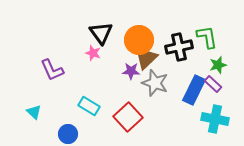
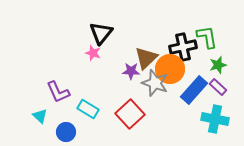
black triangle: rotated 15 degrees clockwise
orange circle: moved 31 px right, 29 px down
black cross: moved 4 px right
purple L-shape: moved 6 px right, 22 px down
purple rectangle: moved 5 px right, 3 px down
blue rectangle: rotated 16 degrees clockwise
cyan rectangle: moved 1 px left, 3 px down
cyan triangle: moved 6 px right, 4 px down
red square: moved 2 px right, 3 px up
blue circle: moved 2 px left, 2 px up
